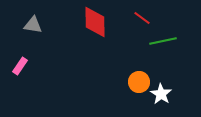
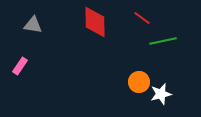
white star: rotated 25 degrees clockwise
